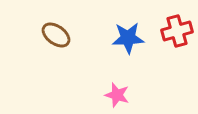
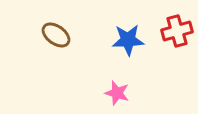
blue star: moved 2 px down
pink star: moved 2 px up
